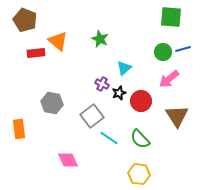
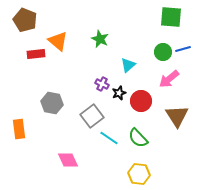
red rectangle: moved 1 px down
cyan triangle: moved 4 px right, 3 px up
green semicircle: moved 2 px left, 1 px up
